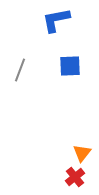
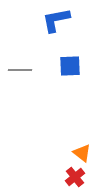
gray line: rotated 70 degrees clockwise
orange triangle: rotated 30 degrees counterclockwise
